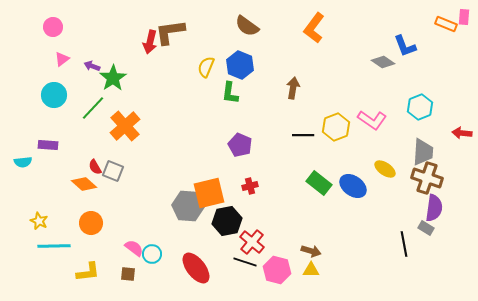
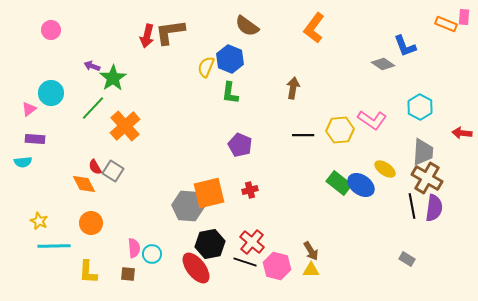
pink circle at (53, 27): moved 2 px left, 3 px down
red arrow at (150, 42): moved 3 px left, 6 px up
pink triangle at (62, 59): moved 33 px left, 50 px down
gray diamond at (383, 62): moved 2 px down
blue hexagon at (240, 65): moved 10 px left, 6 px up
cyan circle at (54, 95): moved 3 px left, 2 px up
cyan hexagon at (420, 107): rotated 10 degrees counterclockwise
yellow hexagon at (336, 127): moved 4 px right, 3 px down; rotated 16 degrees clockwise
purple rectangle at (48, 145): moved 13 px left, 6 px up
gray square at (113, 171): rotated 10 degrees clockwise
brown cross at (427, 178): rotated 12 degrees clockwise
green rectangle at (319, 183): moved 20 px right
orange diamond at (84, 184): rotated 20 degrees clockwise
red cross at (250, 186): moved 4 px down
blue ellipse at (353, 186): moved 8 px right, 1 px up
black hexagon at (227, 221): moved 17 px left, 23 px down
gray rectangle at (426, 228): moved 19 px left, 31 px down
black line at (404, 244): moved 8 px right, 38 px up
pink semicircle at (134, 248): rotated 48 degrees clockwise
brown arrow at (311, 251): rotated 42 degrees clockwise
pink hexagon at (277, 270): moved 4 px up
yellow L-shape at (88, 272): rotated 100 degrees clockwise
